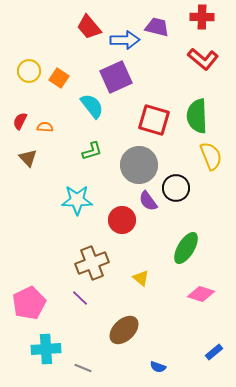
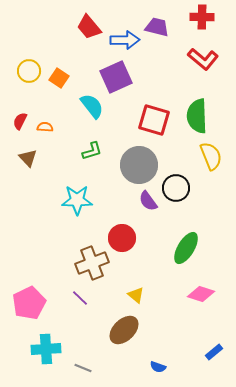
red circle: moved 18 px down
yellow triangle: moved 5 px left, 17 px down
